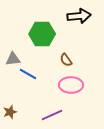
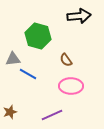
green hexagon: moved 4 px left, 2 px down; rotated 15 degrees clockwise
pink ellipse: moved 1 px down
